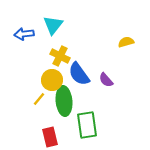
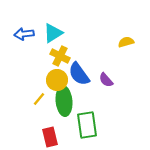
cyan triangle: moved 8 px down; rotated 20 degrees clockwise
yellow circle: moved 5 px right
